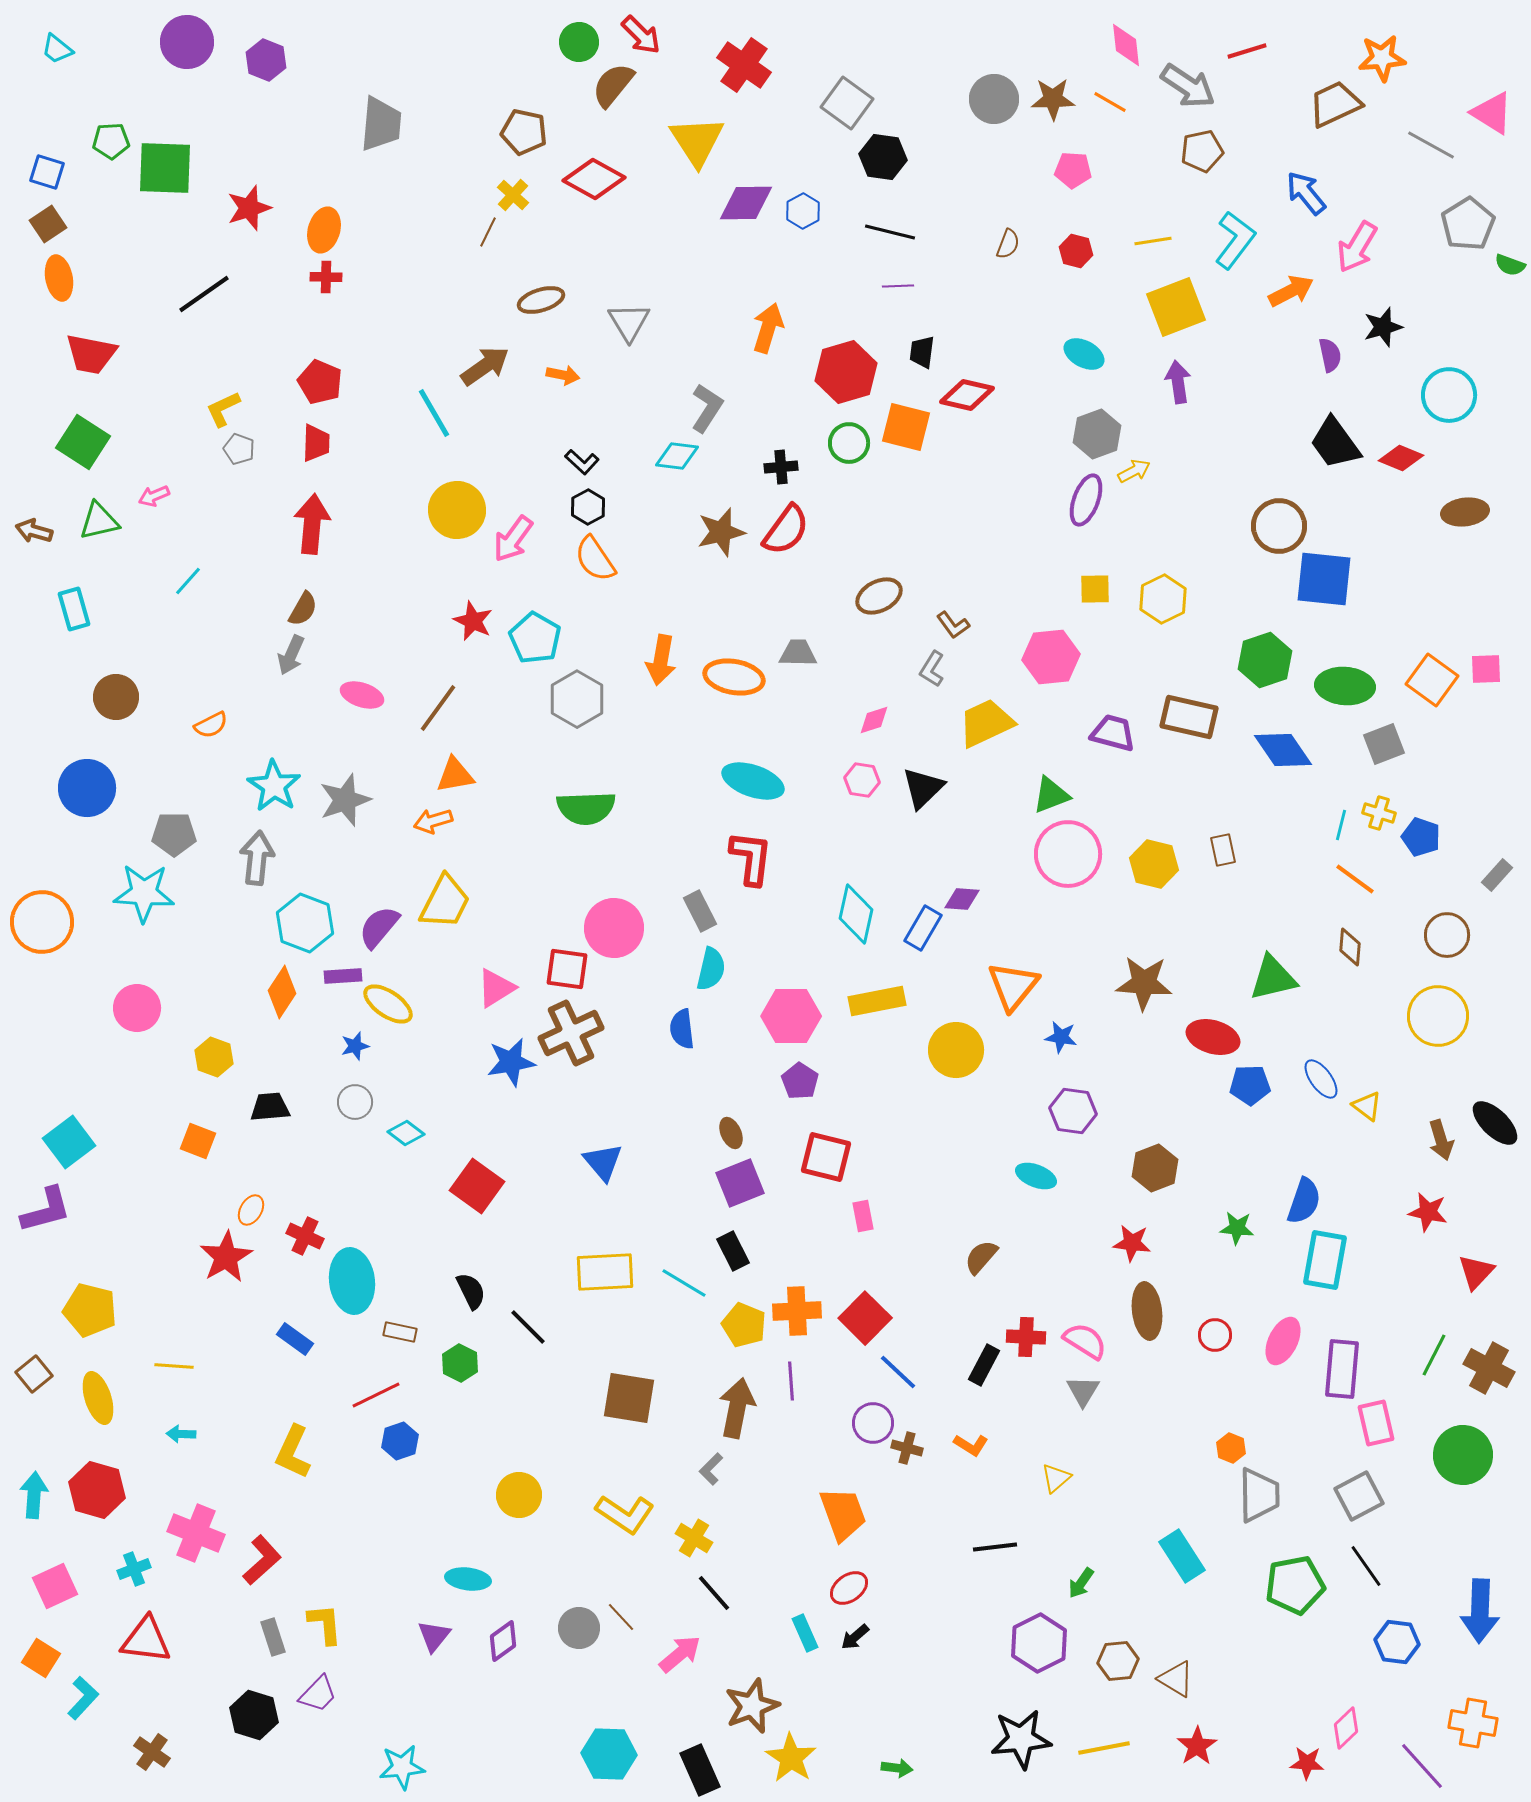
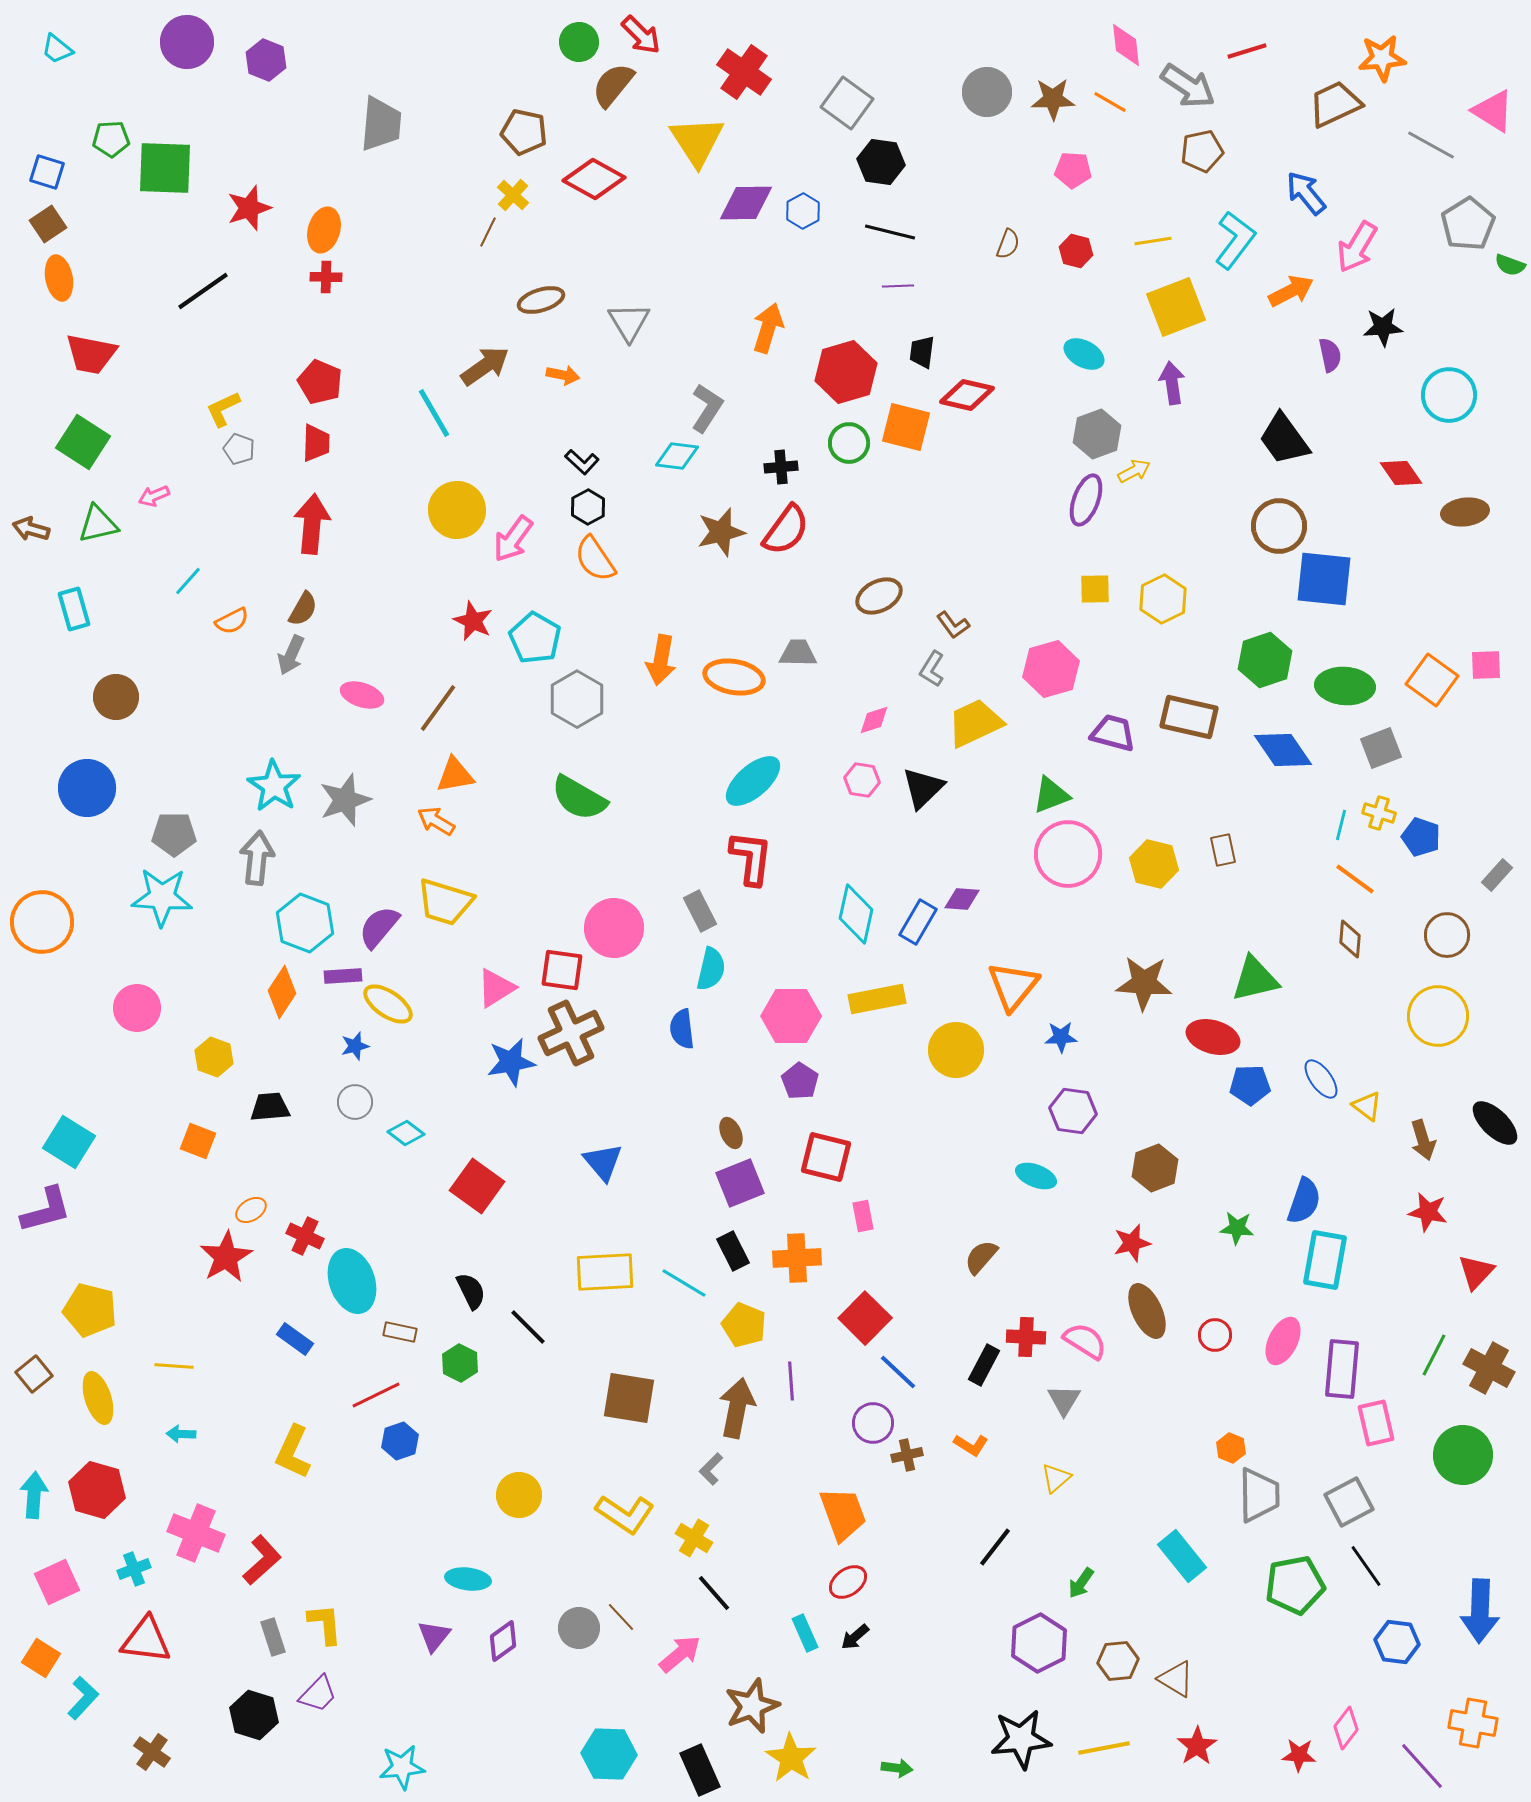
red cross at (744, 65): moved 7 px down
gray circle at (994, 99): moved 7 px left, 7 px up
pink triangle at (1492, 113): moved 1 px right, 2 px up
green pentagon at (111, 141): moved 2 px up
black hexagon at (883, 157): moved 2 px left, 5 px down
black line at (204, 294): moved 1 px left, 3 px up
black star at (1383, 327): rotated 12 degrees clockwise
purple arrow at (1178, 382): moved 6 px left, 1 px down
black trapezoid at (1335, 443): moved 51 px left, 4 px up
red diamond at (1401, 458): moved 15 px down; rotated 33 degrees clockwise
green triangle at (99, 521): moved 1 px left, 3 px down
brown arrow at (34, 531): moved 3 px left, 2 px up
pink hexagon at (1051, 657): moved 12 px down; rotated 10 degrees counterclockwise
pink square at (1486, 669): moved 4 px up
yellow trapezoid at (986, 723): moved 11 px left
orange semicircle at (211, 725): moved 21 px right, 104 px up
gray square at (1384, 744): moved 3 px left, 4 px down
cyan ellipse at (753, 781): rotated 60 degrees counterclockwise
green semicircle at (586, 808): moved 7 px left, 10 px up; rotated 32 degrees clockwise
orange arrow at (433, 821): moved 3 px right; rotated 48 degrees clockwise
cyan star at (144, 893): moved 18 px right, 4 px down
yellow trapezoid at (445, 902): rotated 80 degrees clockwise
blue rectangle at (923, 928): moved 5 px left, 6 px up
brown diamond at (1350, 947): moved 8 px up
red square at (567, 969): moved 5 px left, 1 px down
green triangle at (1273, 978): moved 18 px left, 1 px down
yellow rectangle at (877, 1001): moved 2 px up
blue star at (1061, 1037): rotated 12 degrees counterclockwise
brown arrow at (1441, 1140): moved 18 px left
cyan square at (69, 1142): rotated 21 degrees counterclockwise
orange ellipse at (251, 1210): rotated 28 degrees clockwise
red star at (1132, 1243): rotated 21 degrees counterclockwise
cyan ellipse at (352, 1281): rotated 12 degrees counterclockwise
orange cross at (797, 1311): moved 53 px up
brown ellipse at (1147, 1311): rotated 18 degrees counterclockwise
gray triangle at (1083, 1391): moved 19 px left, 9 px down
brown cross at (907, 1448): moved 7 px down; rotated 28 degrees counterclockwise
gray square at (1359, 1496): moved 10 px left, 6 px down
black line at (995, 1547): rotated 45 degrees counterclockwise
cyan rectangle at (1182, 1556): rotated 6 degrees counterclockwise
pink square at (55, 1586): moved 2 px right, 4 px up
red ellipse at (849, 1588): moved 1 px left, 6 px up
pink diamond at (1346, 1728): rotated 9 degrees counterclockwise
red star at (1307, 1763): moved 8 px left, 8 px up
